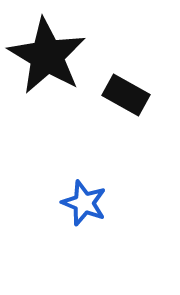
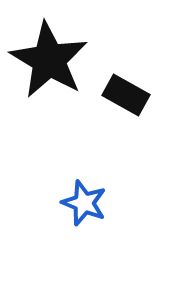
black star: moved 2 px right, 4 px down
